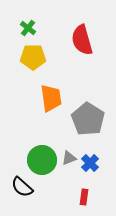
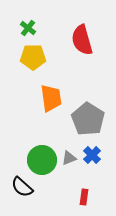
blue cross: moved 2 px right, 8 px up
